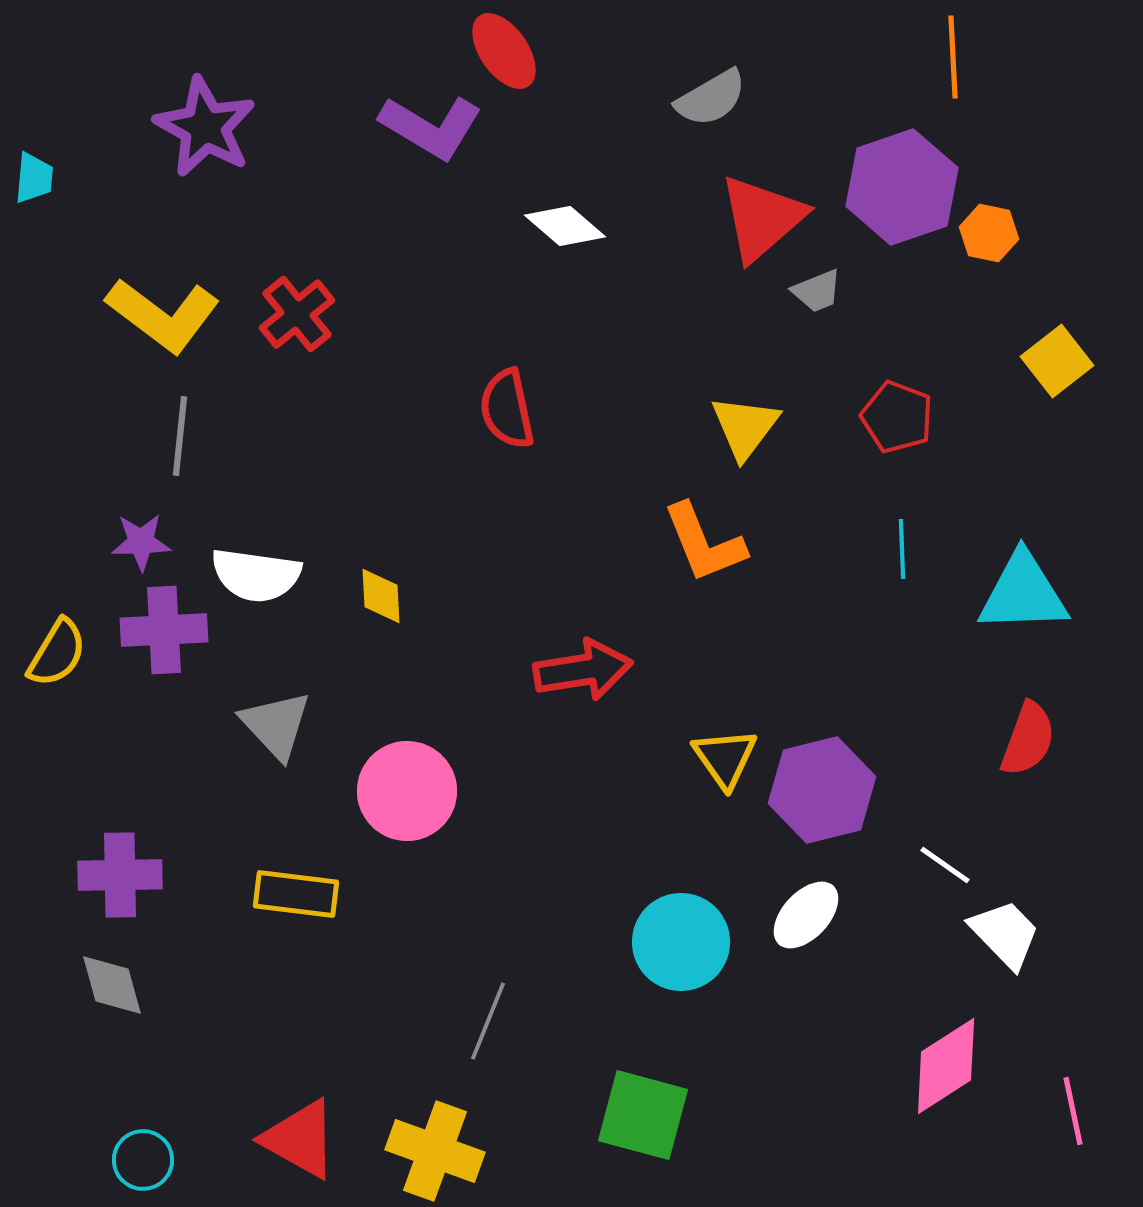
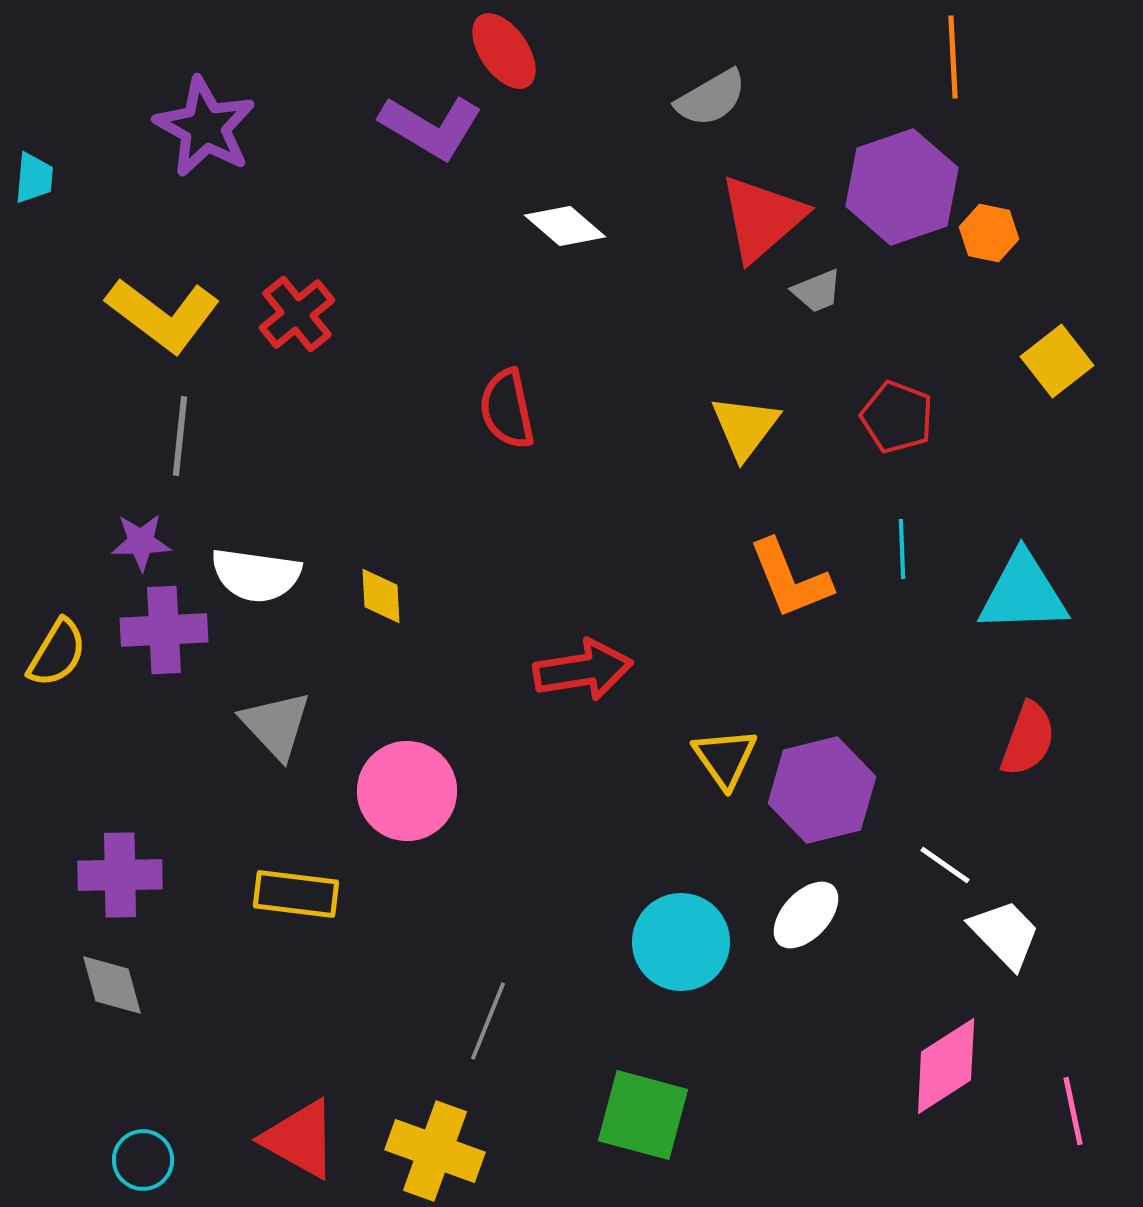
orange L-shape at (704, 543): moved 86 px right, 36 px down
